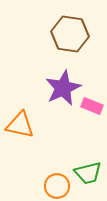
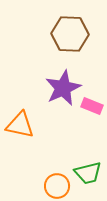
brown hexagon: rotated 6 degrees counterclockwise
